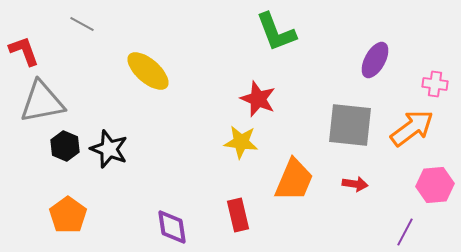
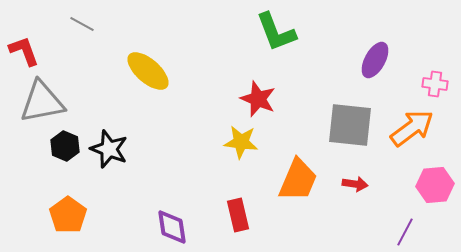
orange trapezoid: moved 4 px right
